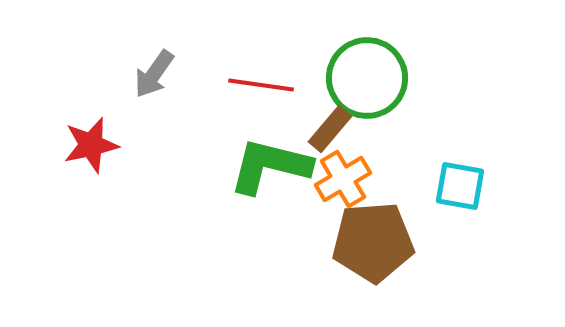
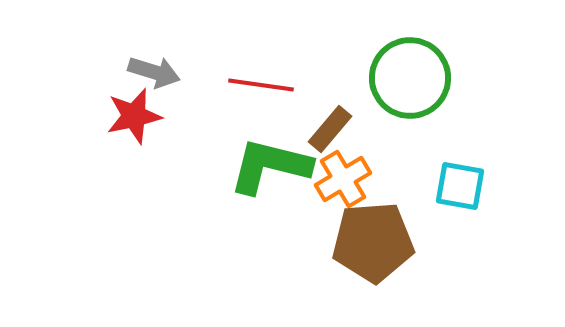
gray arrow: moved 2 px up; rotated 108 degrees counterclockwise
green circle: moved 43 px right
red star: moved 43 px right, 29 px up
